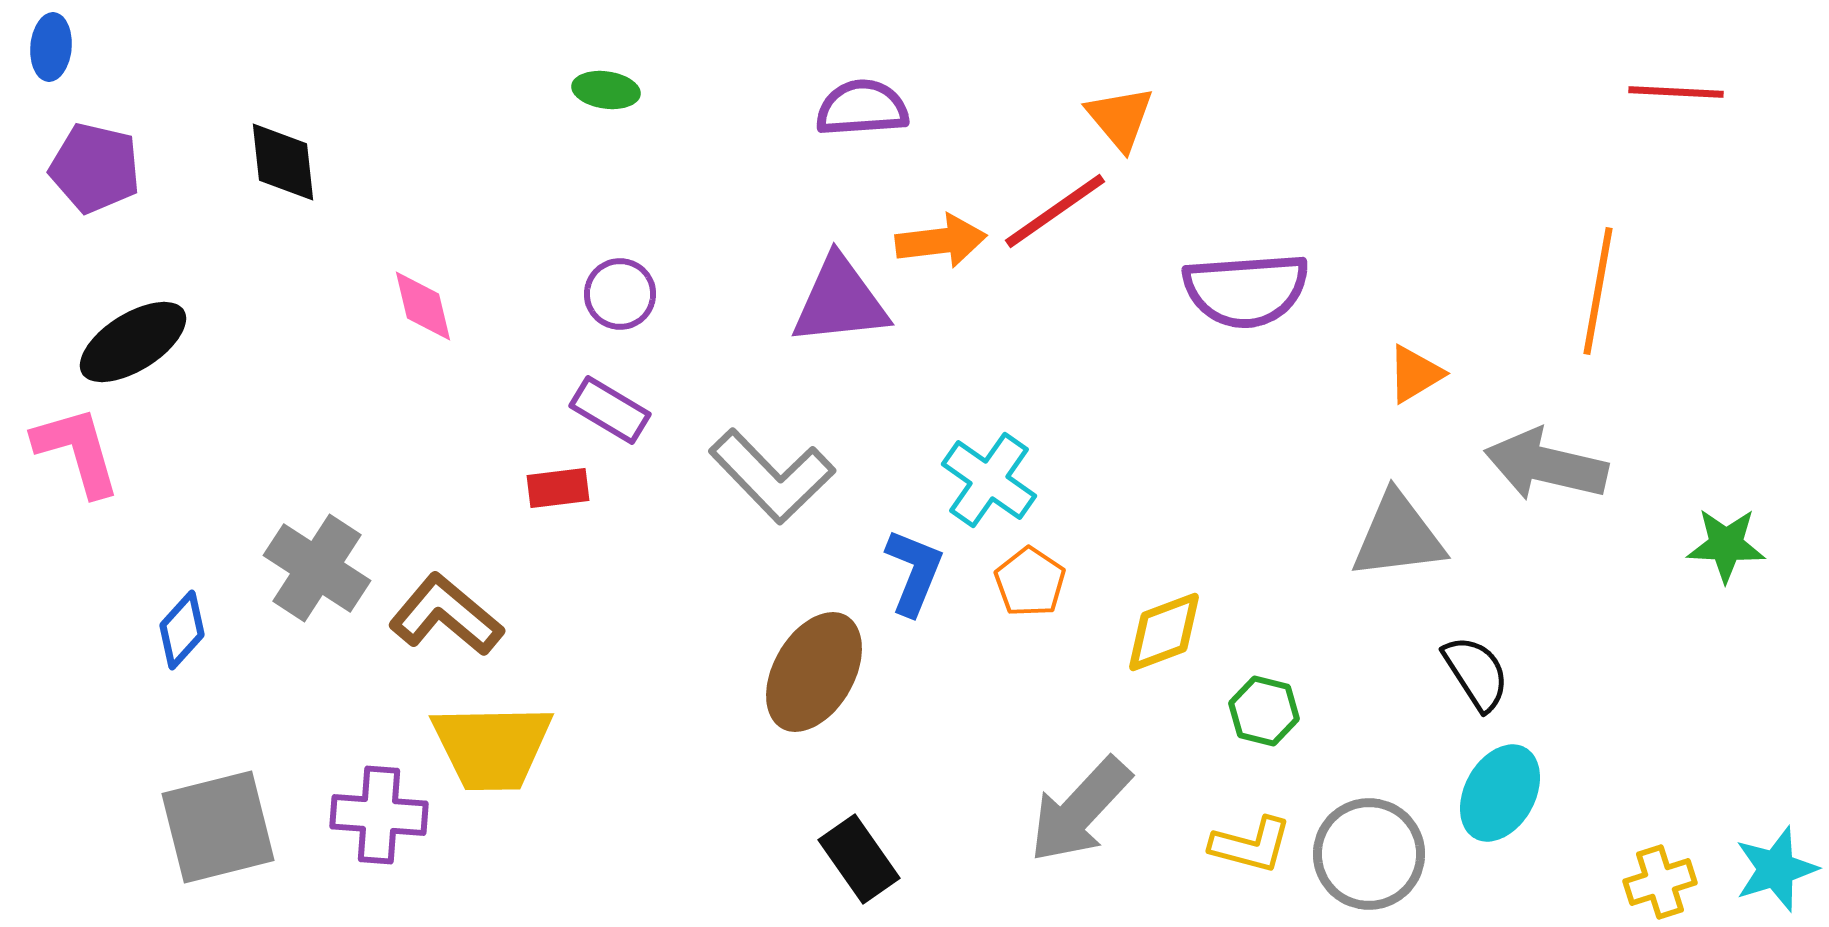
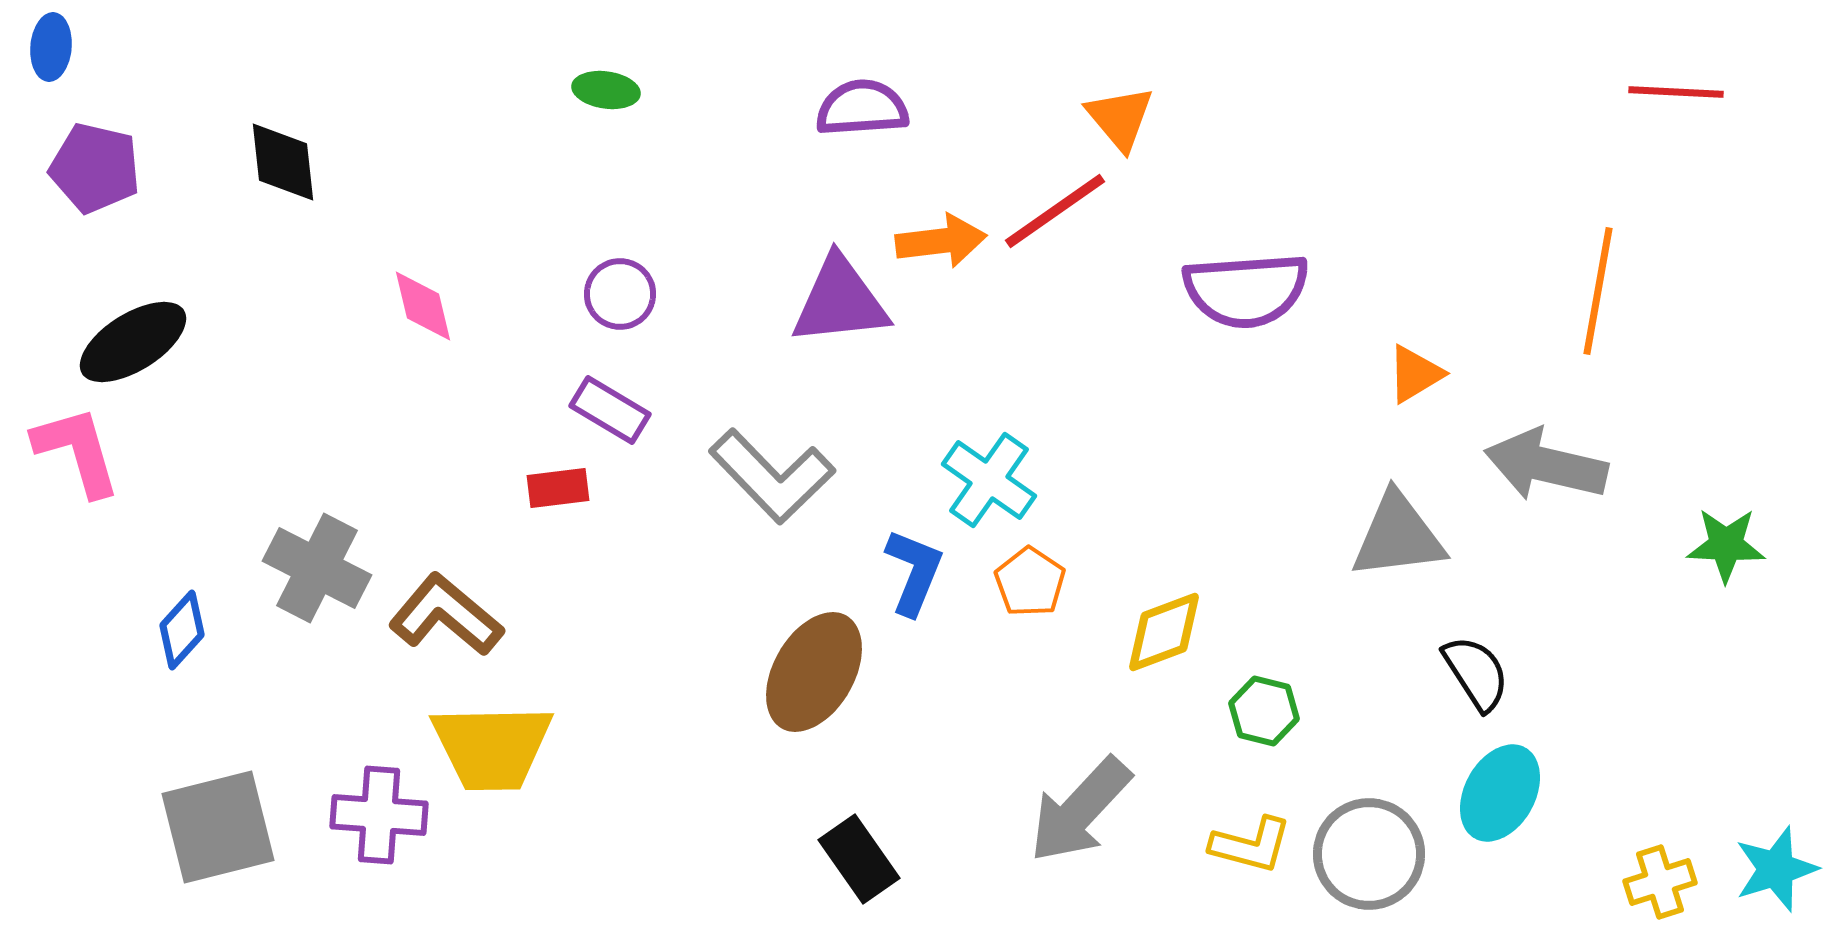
gray cross at (317, 568): rotated 6 degrees counterclockwise
